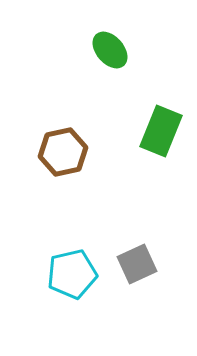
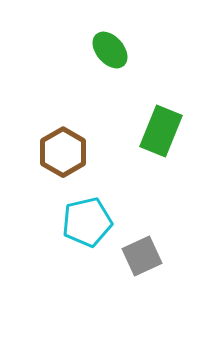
brown hexagon: rotated 18 degrees counterclockwise
gray square: moved 5 px right, 8 px up
cyan pentagon: moved 15 px right, 52 px up
